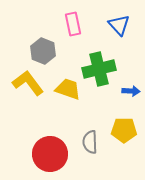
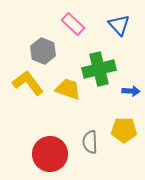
pink rectangle: rotated 35 degrees counterclockwise
